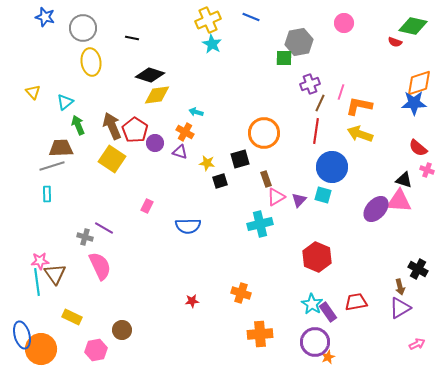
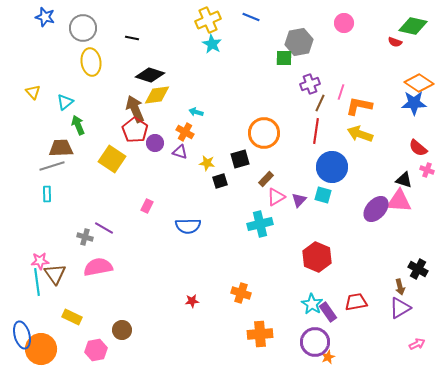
orange diamond at (419, 83): rotated 52 degrees clockwise
brown arrow at (112, 126): moved 23 px right, 17 px up
brown rectangle at (266, 179): rotated 63 degrees clockwise
pink semicircle at (100, 266): moved 2 px left, 1 px down; rotated 76 degrees counterclockwise
